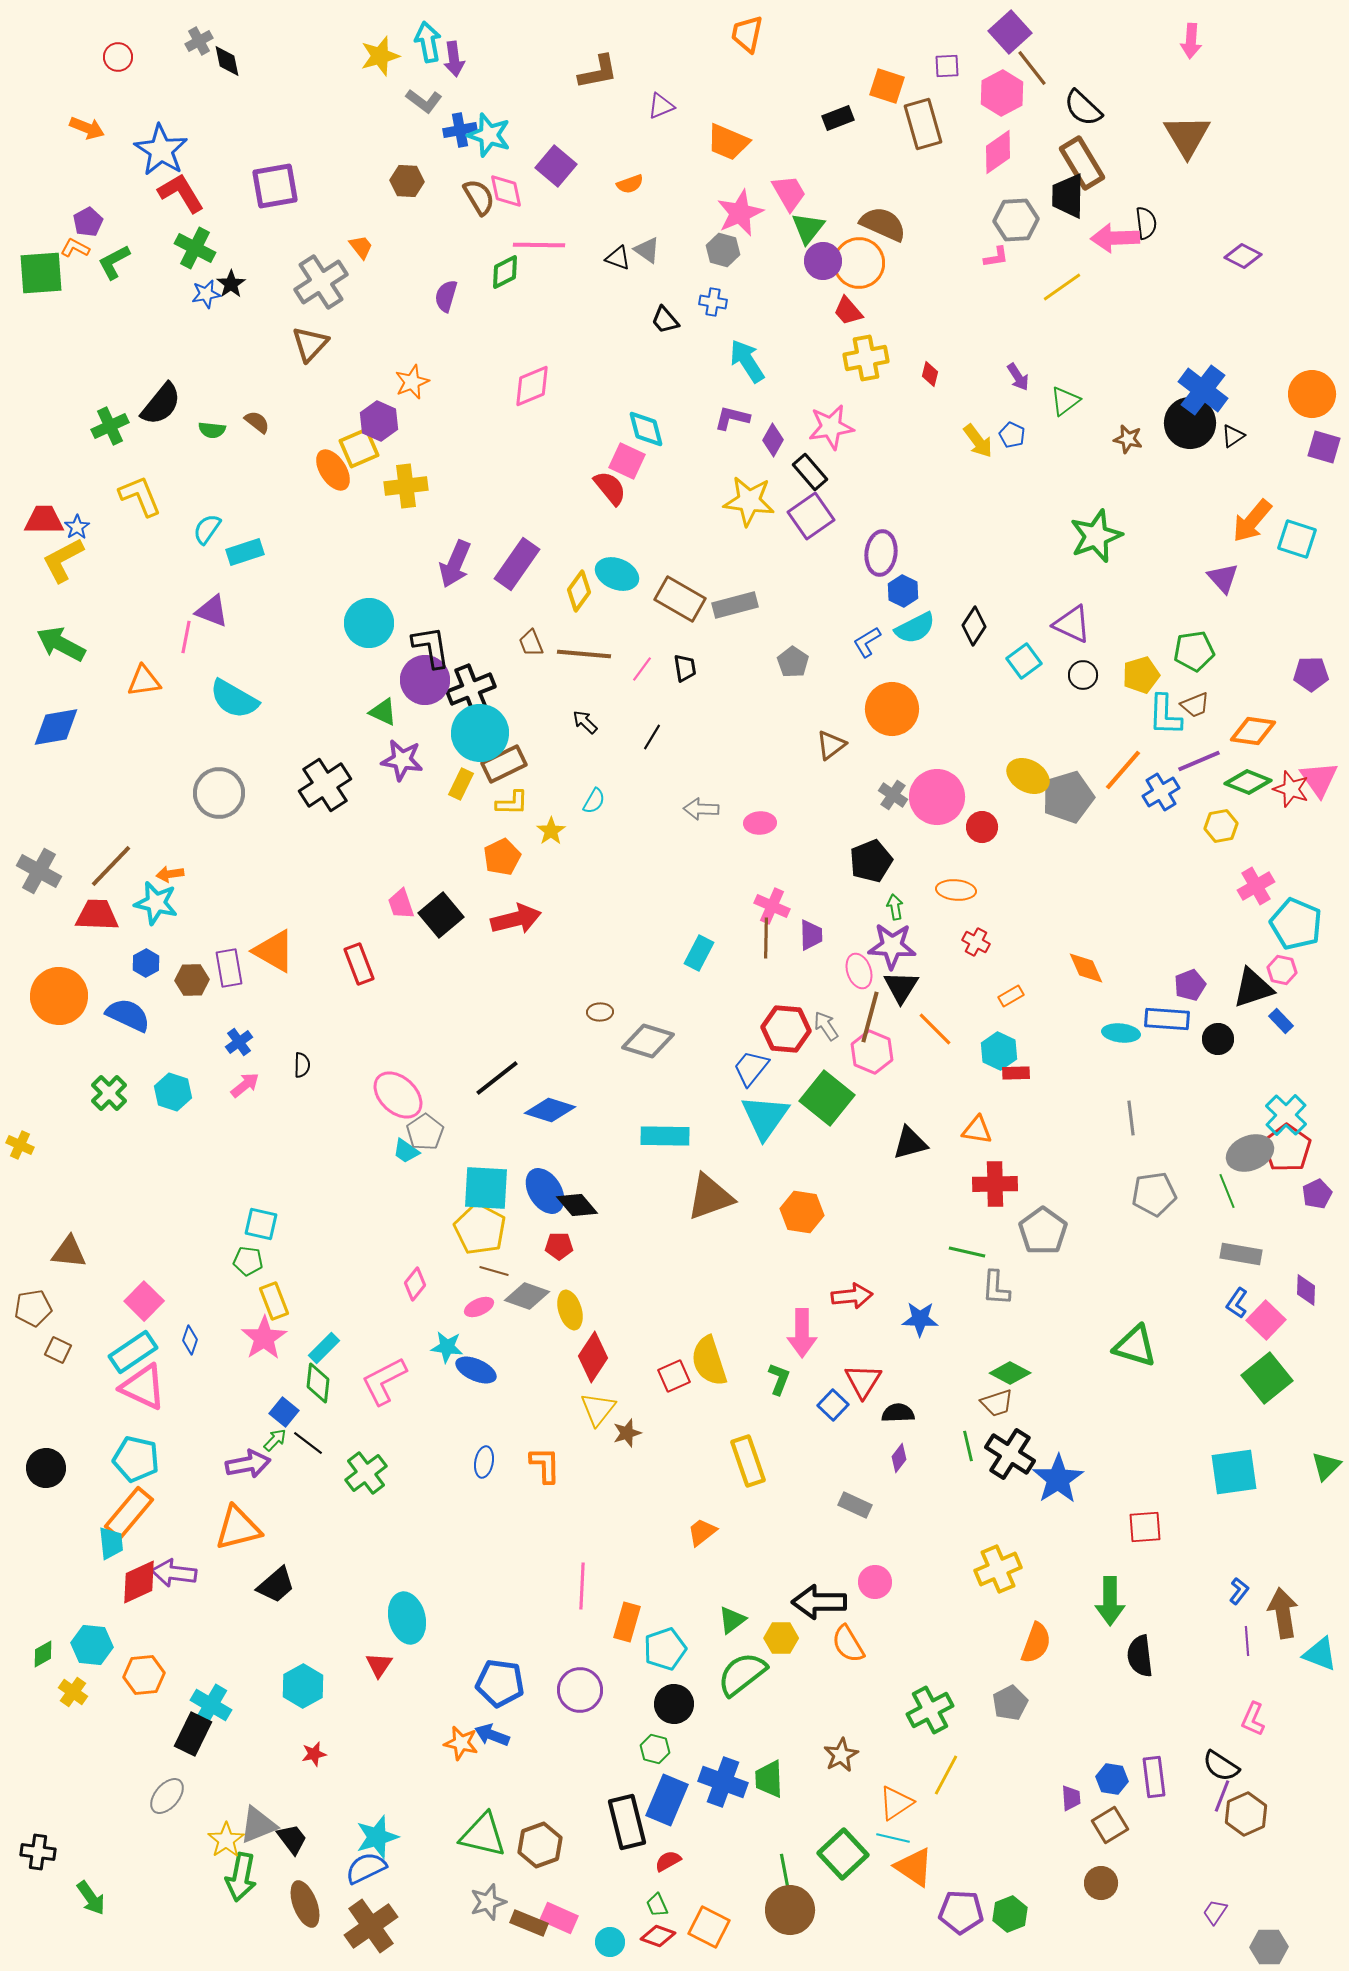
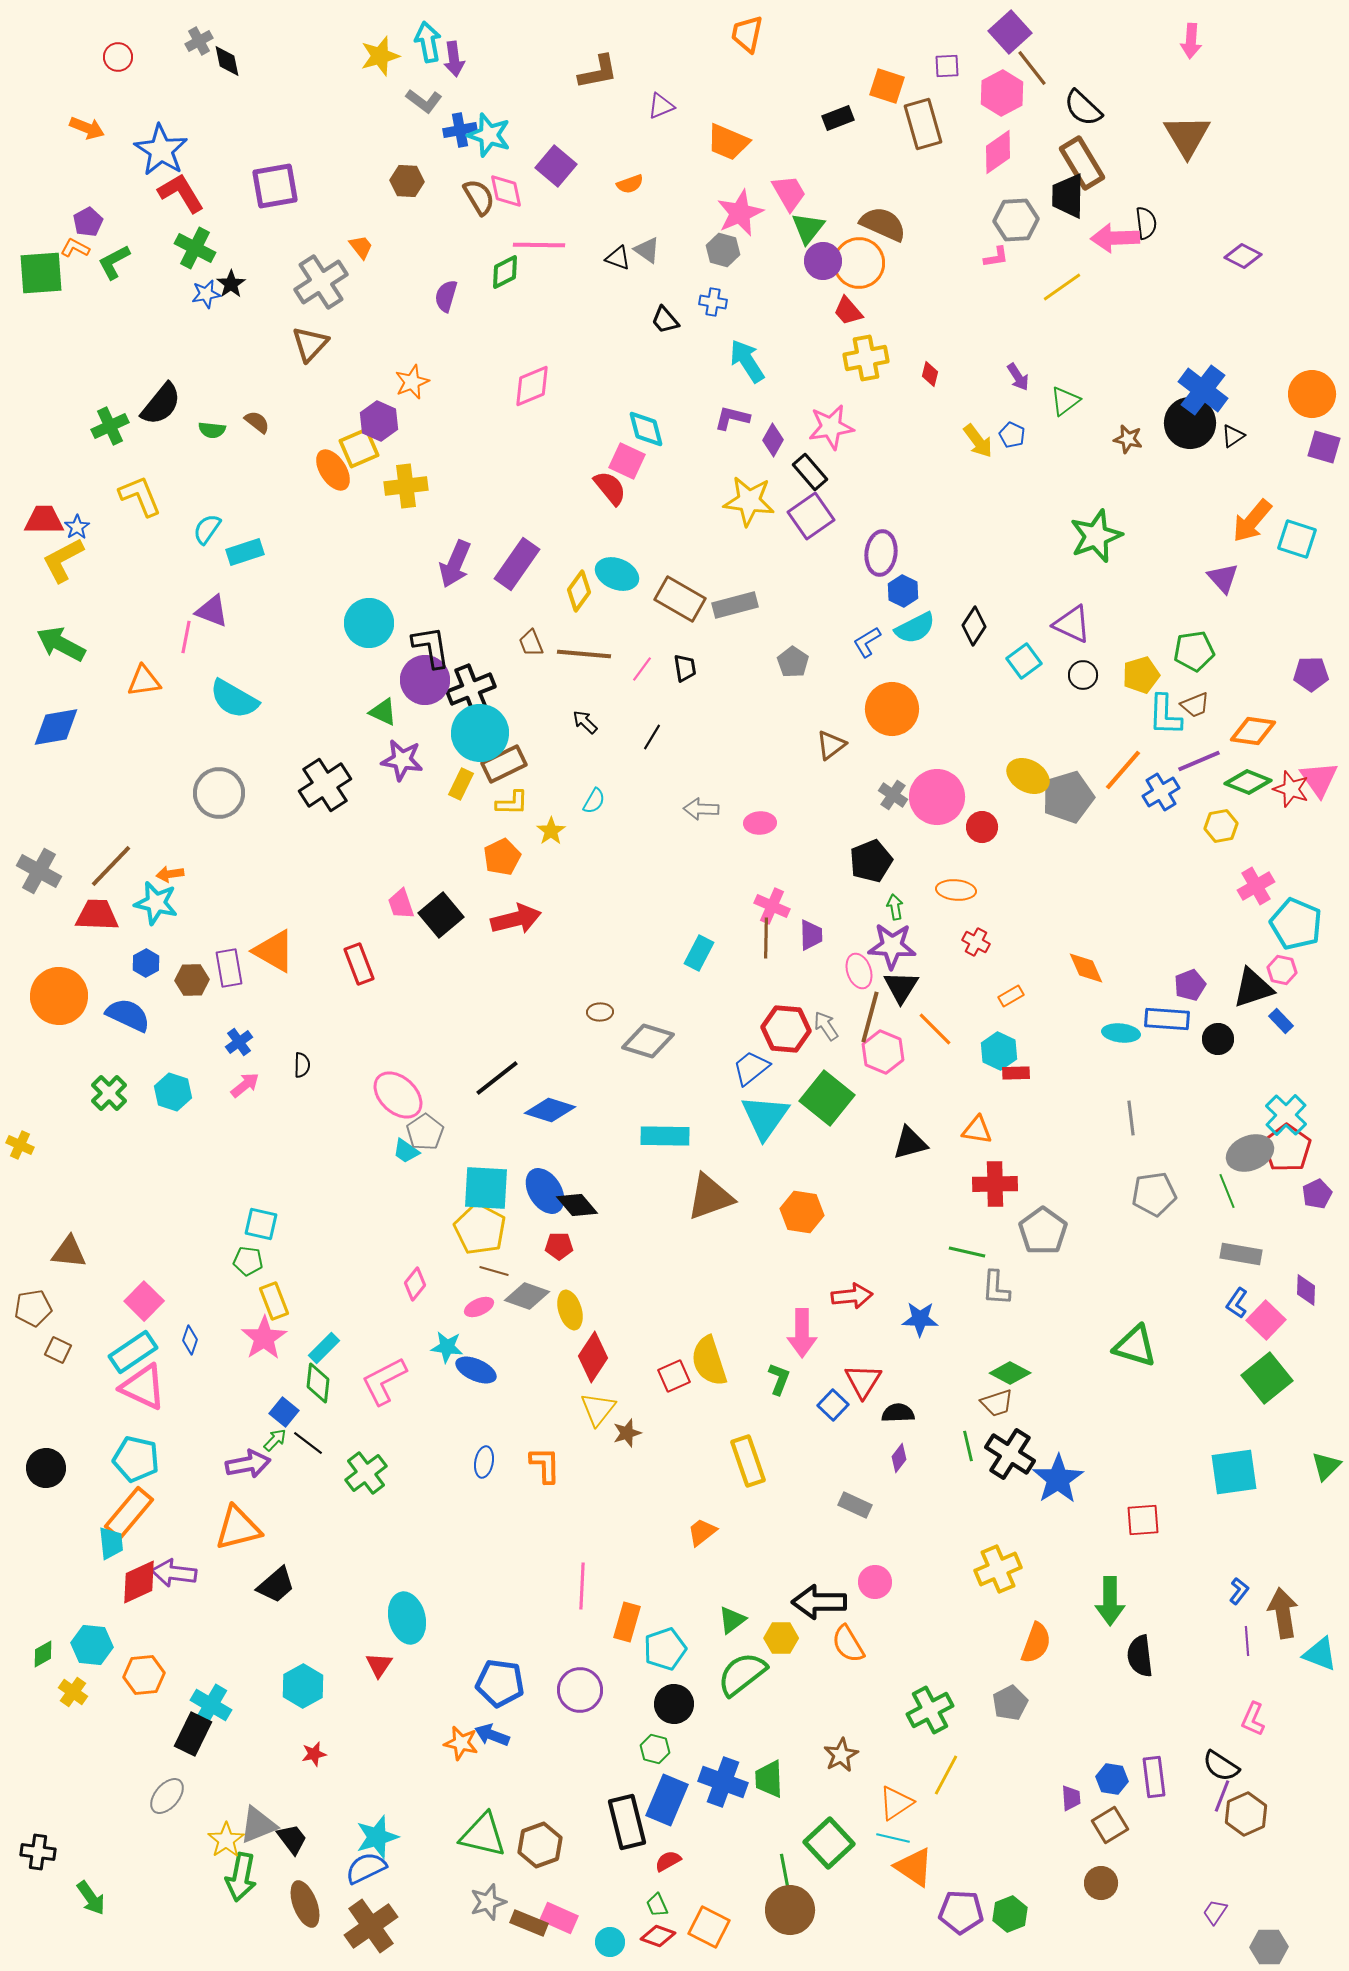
pink hexagon at (872, 1052): moved 11 px right
blue trapezoid at (751, 1068): rotated 12 degrees clockwise
red square at (1145, 1527): moved 2 px left, 7 px up
green square at (843, 1854): moved 14 px left, 11 px up
